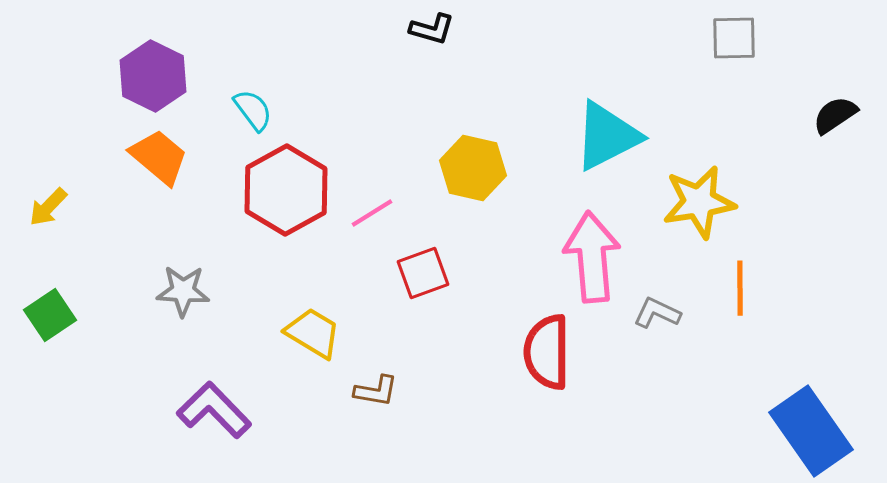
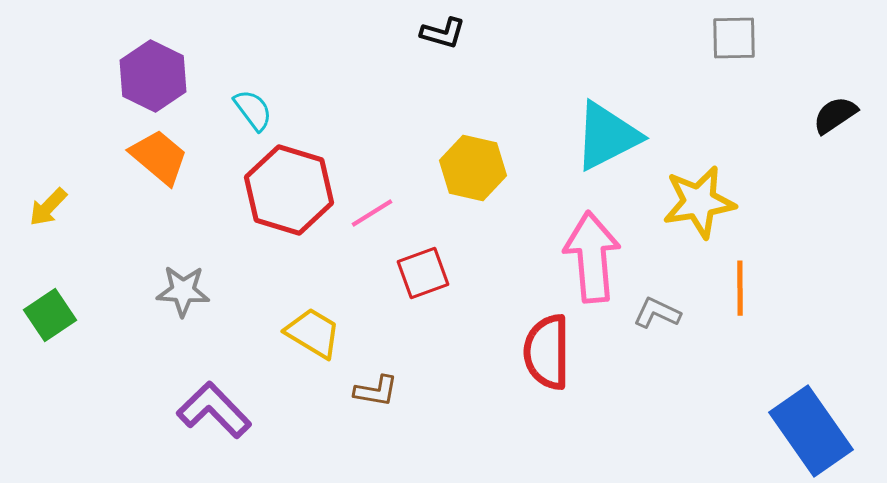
black L-shape: moved 11 px right, 4 px down
red hexagon: moved 3 px right; rotated 14 degrees counterclockwise
